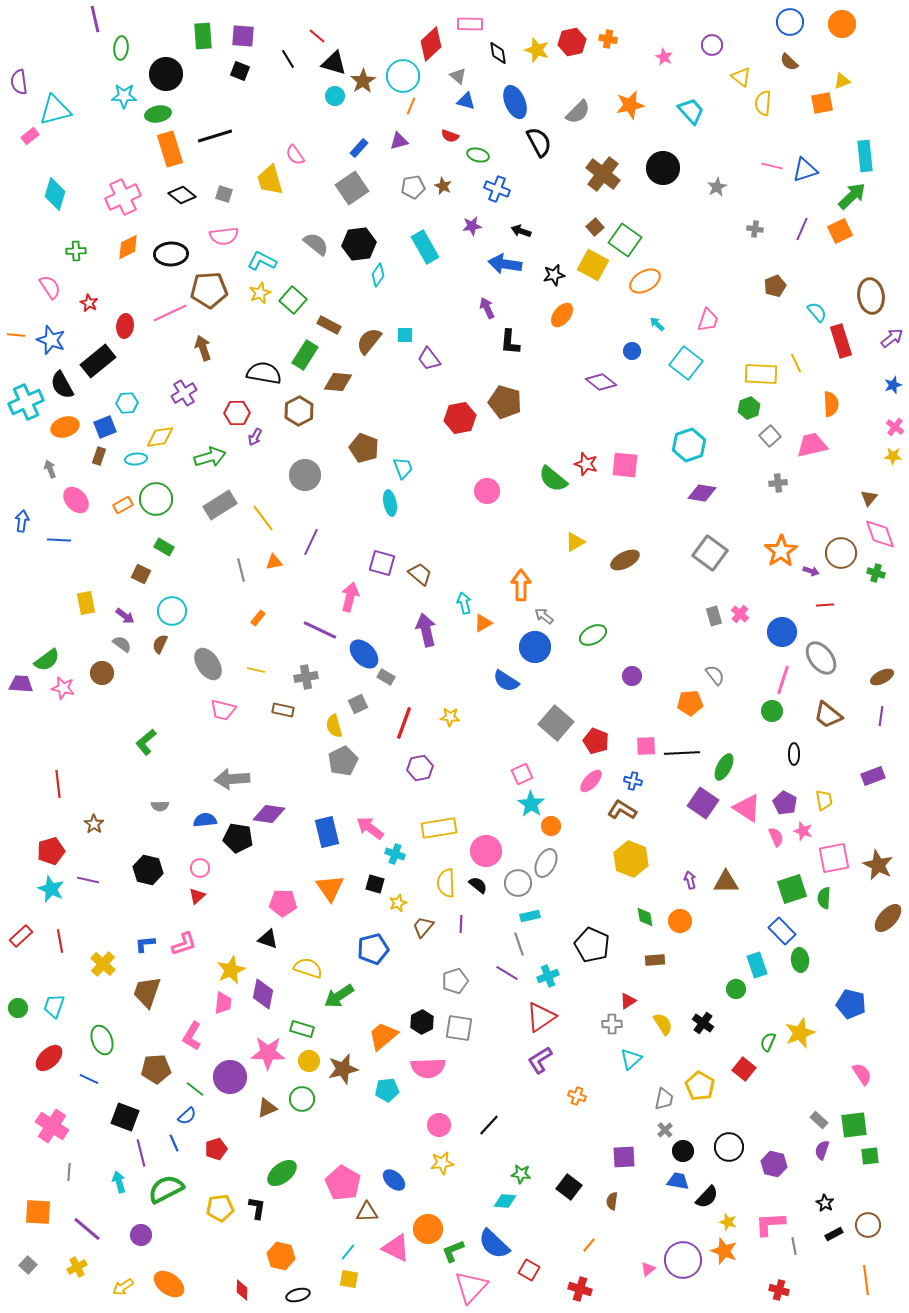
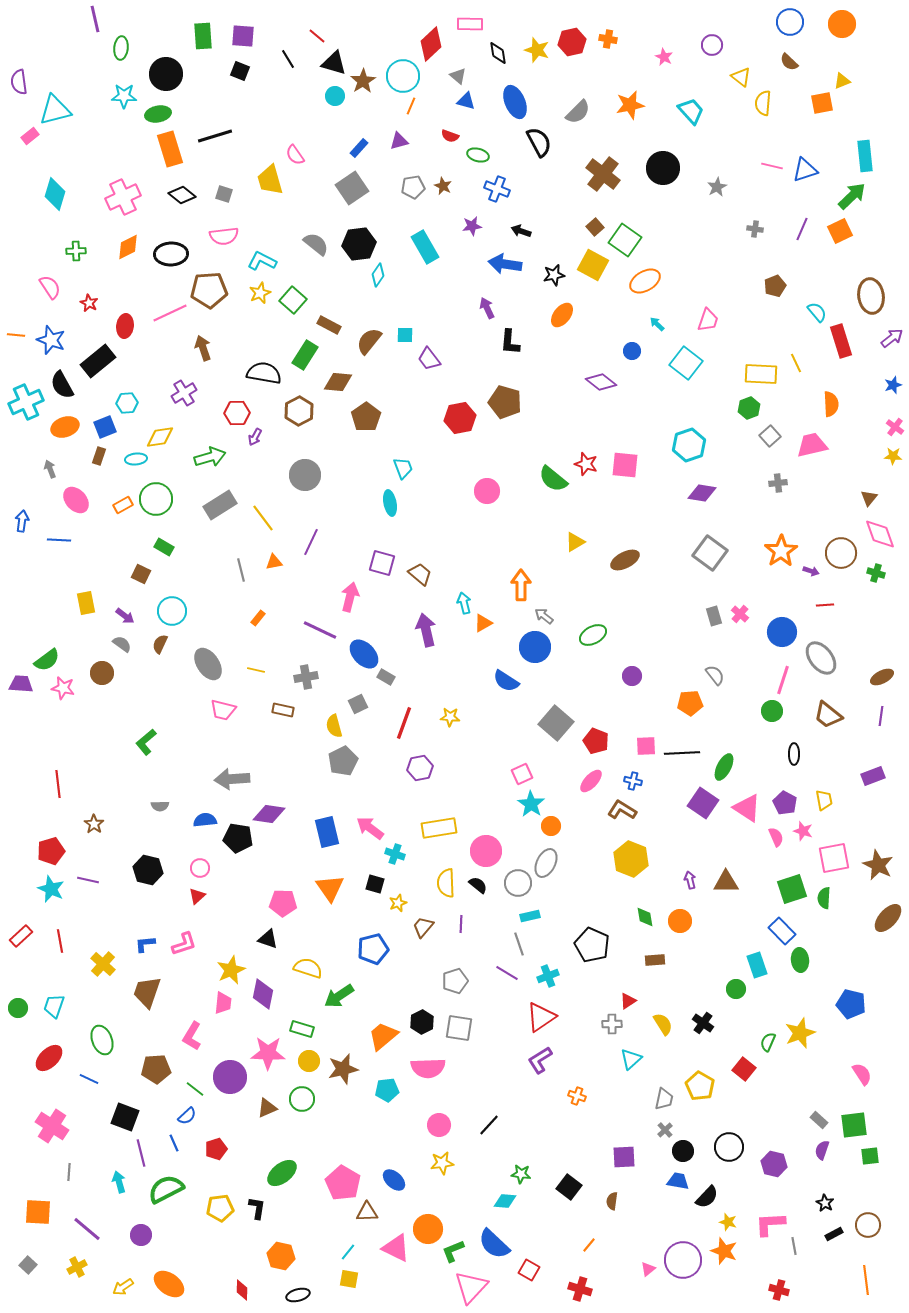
brown pentagon at (364, 448): moved 2 px right, 31 px up; rotated 16 degrees clockwise
